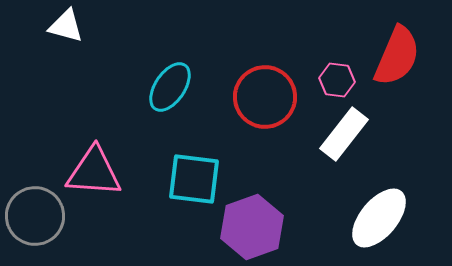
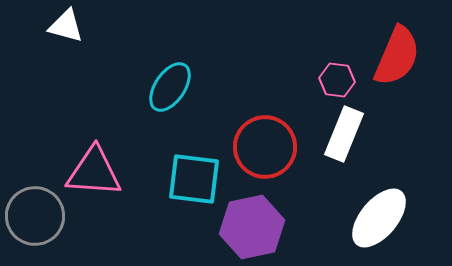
red circle: moved 50 px down
white rectangle: rotated 16 degrees counterclockwise
purple hexagon: rotated 8 degrees clockwise
